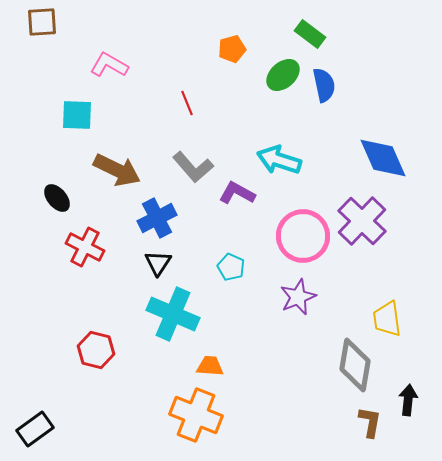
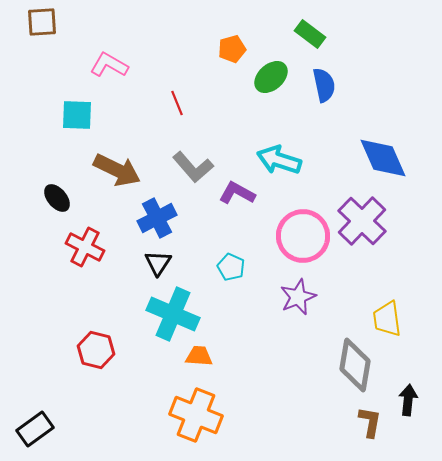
green ellipse: moved 12 px left, 2 px down
red line: moved 10 px left
orange trapezoid: moved 11 px left, 10 px up
